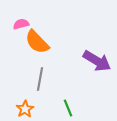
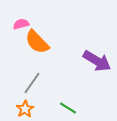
gray line: moved 8 px left, 4 px down; rotated 25 degrees clockwise
green line: rotated 36 degrees counterclockwise
